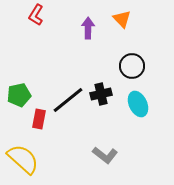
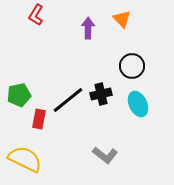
yellow semicircle: moved 2 px right; rotated 16 degrees counterclockwise
